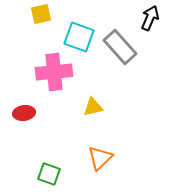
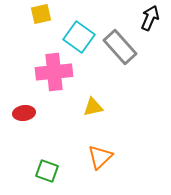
cyan square: rotated 16 degrees clockwise
orange triangle: moved 1 px up
green square: moved 2 px left, 3 px up
